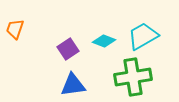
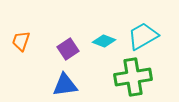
orange trapezoid: moved 6 px right, 12 px down
blue triangle: moved 8 px left
